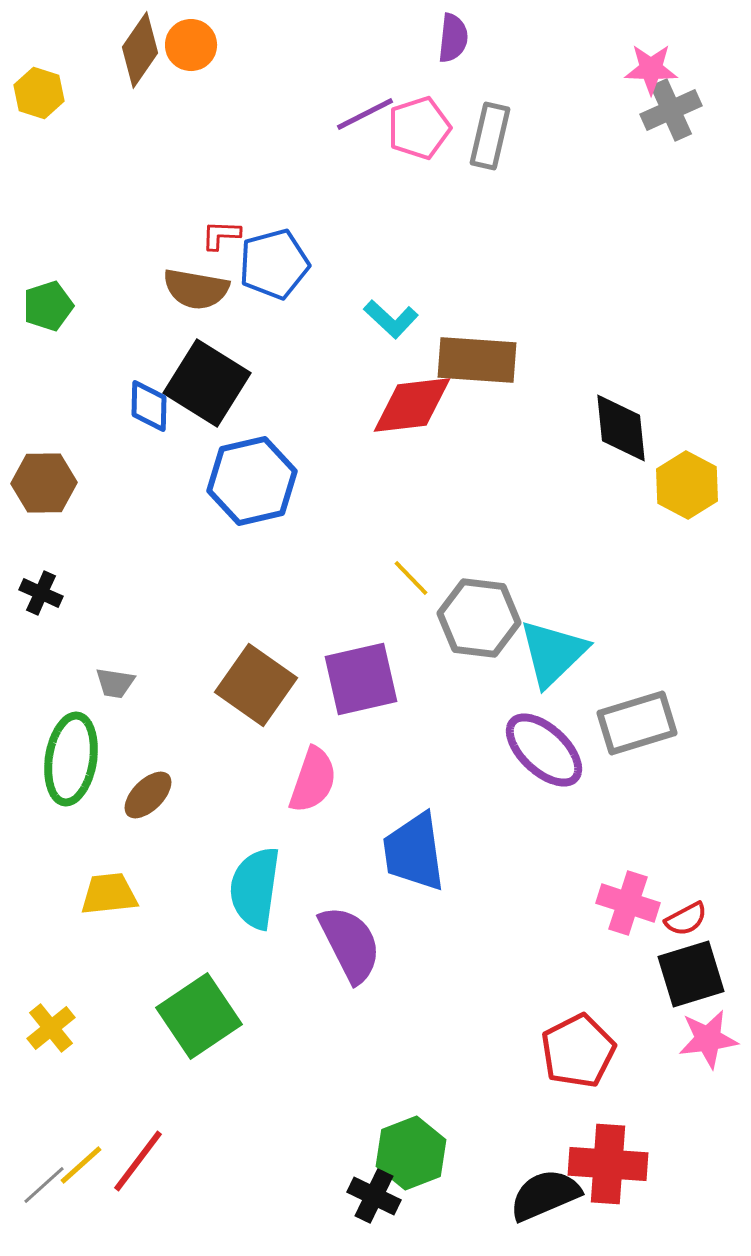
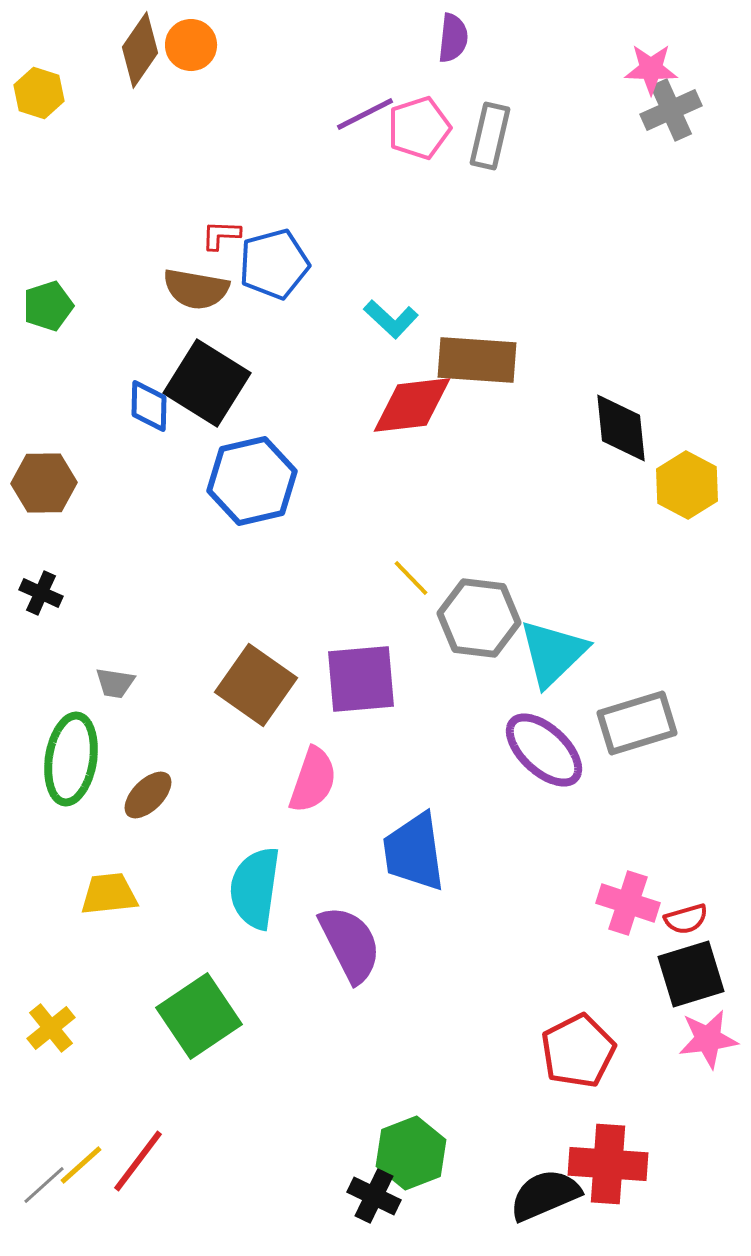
purple square at (361, 679): rotated 8 degrees clockwise
red semicircle at (686, 919): rotated 12 degrees clockwise
